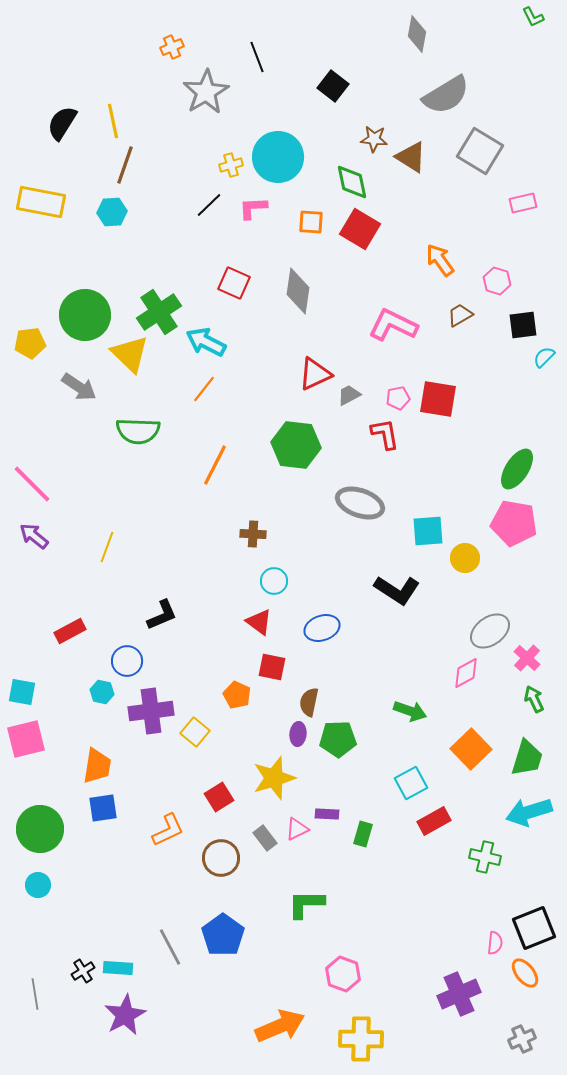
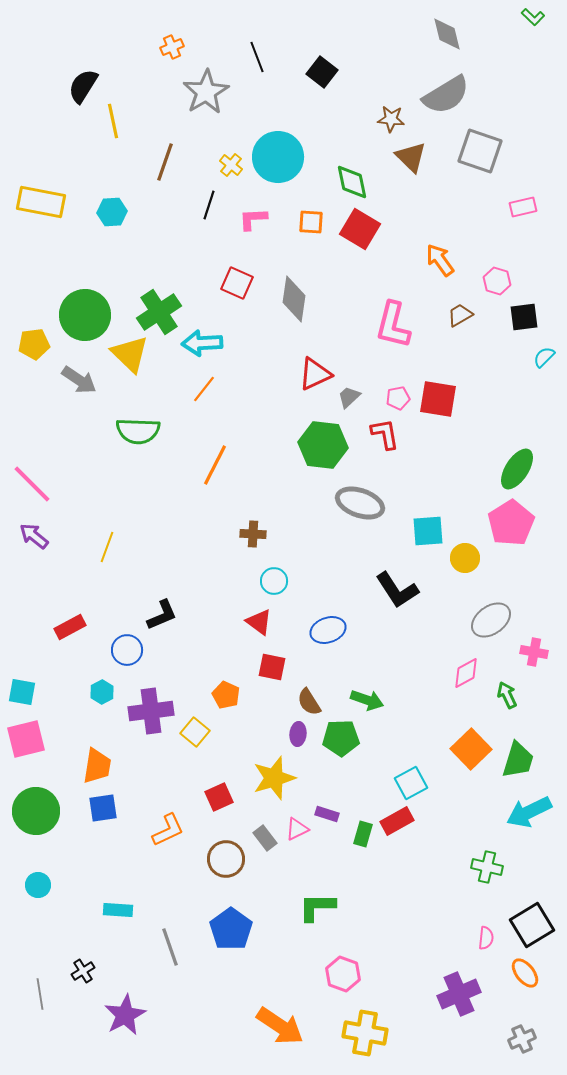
green L-shape at (533, 17): rotated 20 degrees counterclockwise
gray diamond at (417, 34): moved 30 px right; rotated 24 degrees counterclockwise
black square at (333, 86): moved 11 px left, 14 px up
black semicircle at (62, 123): moved 21 px right, 37 px up
brown star at (374, 139): moved 17 px right, 20 px up
gray square at (480, 151): rotated 12 degrees counterclockwise
brown triangle at (411, 157): rotated 12 degrees clockwise
brown line at (125, 165): moved 40 px right, 3 px up
yellow cross at (231, 165): rotated 35 degrees counterclockwise
pink rectangle at (523, 203): moved 4 px down
black line at (209, 205): rotated 28 degrees counterclockwise
pink L-shape at (253, 208): moved 11 px down
red square at (234, 283): moved 3 px right
gray diamond at (298, 291): moved 4 px left, 8 px down
pink L-shape at (393, 325): rotated 102 degrees counterclockwise
black square at (523, 325): moved 1 px right, 8 px up
cyan arrow at (206, 342): moved 4 px left, 1 px down; rotated 30 degrees counterclockwise
yellow pentagon at (30, 343): moved 4 px right, 1 px down
gray arrow at (79, 387): moved 7 px up
gray trapezoid at (349, 395): moved 2 px down; rotated 15 degrees counterclockwise
green hexagon at (296, 445): moved 27 px right
pink pentagon at (514, 523): moved 3 px left; rotated 30 degrees clockwise
black L-shape at (397, 590): rotated 24 degrees clockwise
blue ellipse at (322, 628): moved 6 px right, 2 px down
red rectangle at (70, 631): moved 4 px up
gray ellipse at (490, 631): moved 1 px right, 11 px up
pink cross at (527, 658): moved 7 px right, 6 px up; rotated 32 degrees counterclockwise
blue circle at (127, 661): moved 11 px up
cyan hexagon at (102, 692): rotated 20 degrees clockwise
orange pentagon at (237, 695): moved 11 px left
green arrow at (534, 699): moved 27 px left, 4 px up
brown semicircle at (309, 702): rotated 44 degrees counterclockwise
green arrow at (410, 711): moved 43 px left, 11 px up
green pentagon at (338, 739): moved 3 px right, 1 px up
green trapezoid at (527, 758): moved 9 px left, 2 px down
red square at (219, 797): rotated 8 degrees clockwise
cyan arrow at (529, 812): rotated 9 degrees counterclockwise
purple rectangle at (327, 814): rotated 15 degrees clockwise
red rectangle at (434, 821): moved 37 px left
green circle at (40, 829): moved 4 px left, 18 px up
green cross at (485, 857): moved 2 px right, 10 px down
brown circle at (221, 858): moved 5 px right, 1 px down
green L-shape at (306, 904): moved 11 px right, 3 px down
black square at (534, 928): moved 2 px left, 3 px up; rotated 9 degrees counterclockwise
blue pentagon at (223, 935): moved 8 px right, 6 px up
pink semicircle at (495, 943): moved 9 px left, 5 px up
gray line at (170, 947): rotated 9 degrees clockwise
cyan rectangle at (118, 968): moved 58 px up
gray line at (35, 994): moved 5 px right
orange arrow at (280, 1026): rotated 57 degrees clockwise
yellow cross at (361, 1039): moved 4 px right, 6 px up; rotated 9 degrees clockwise
